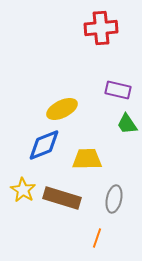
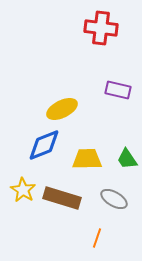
red cross: rotated 12 degrees clockwise
green trapezoid: moved 35 px down
gray ellipse: rotated 72 degrees counterclockwise
